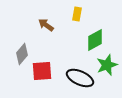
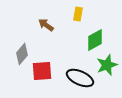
yellow rectangle: moved 1 px right
